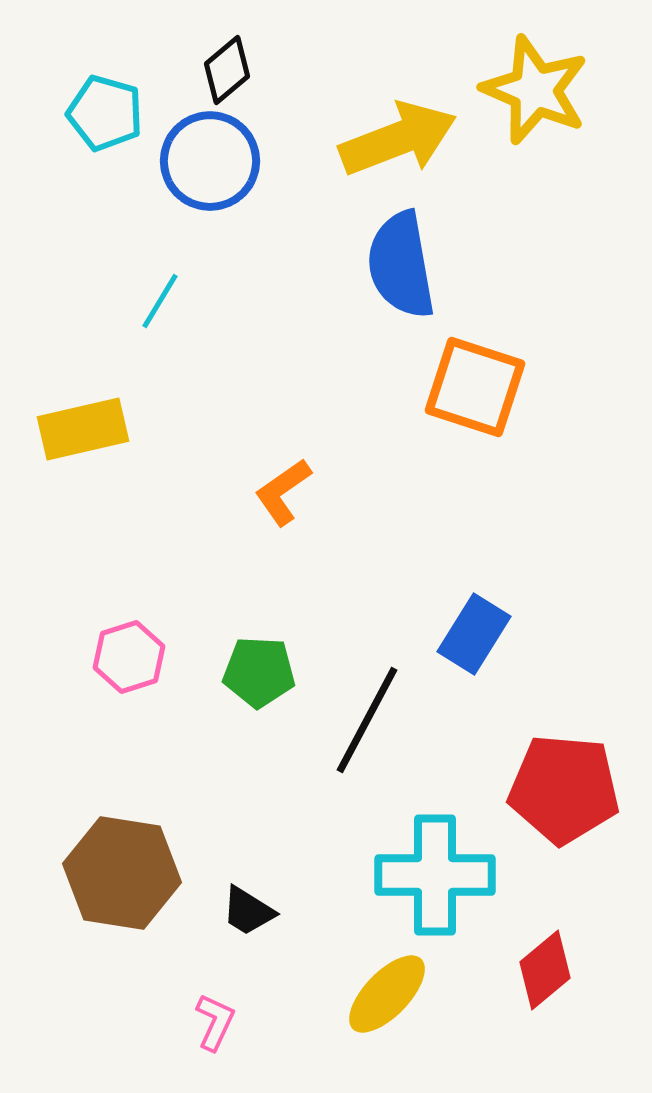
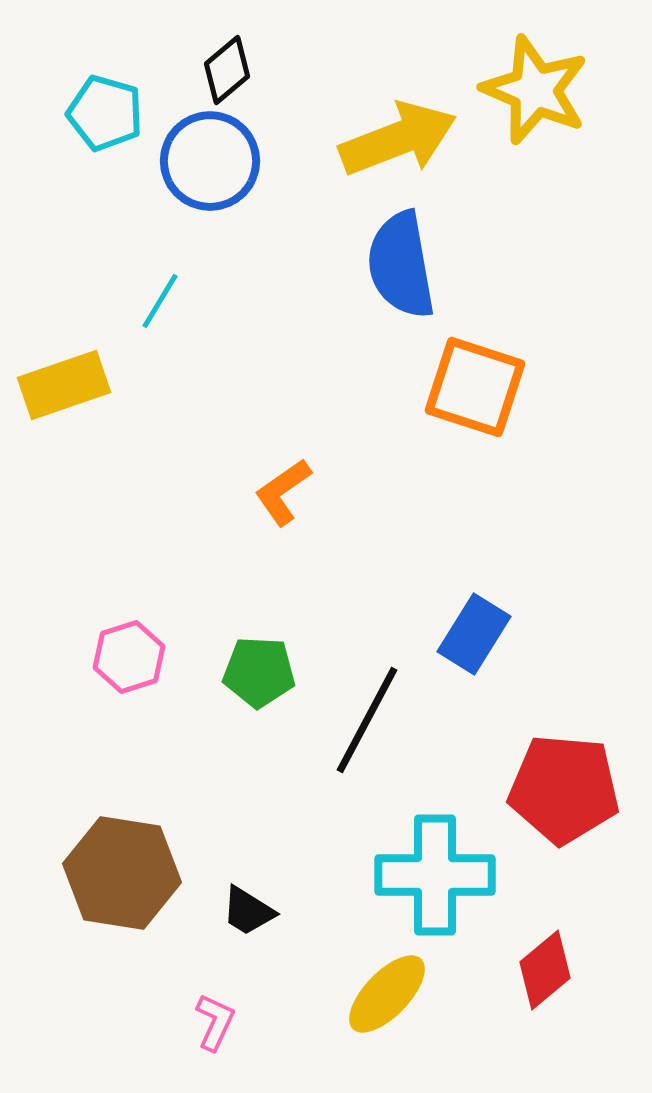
yellow rectangle: moved 19 px left, 44 px up; rotated 6 degrees counterclockwise
